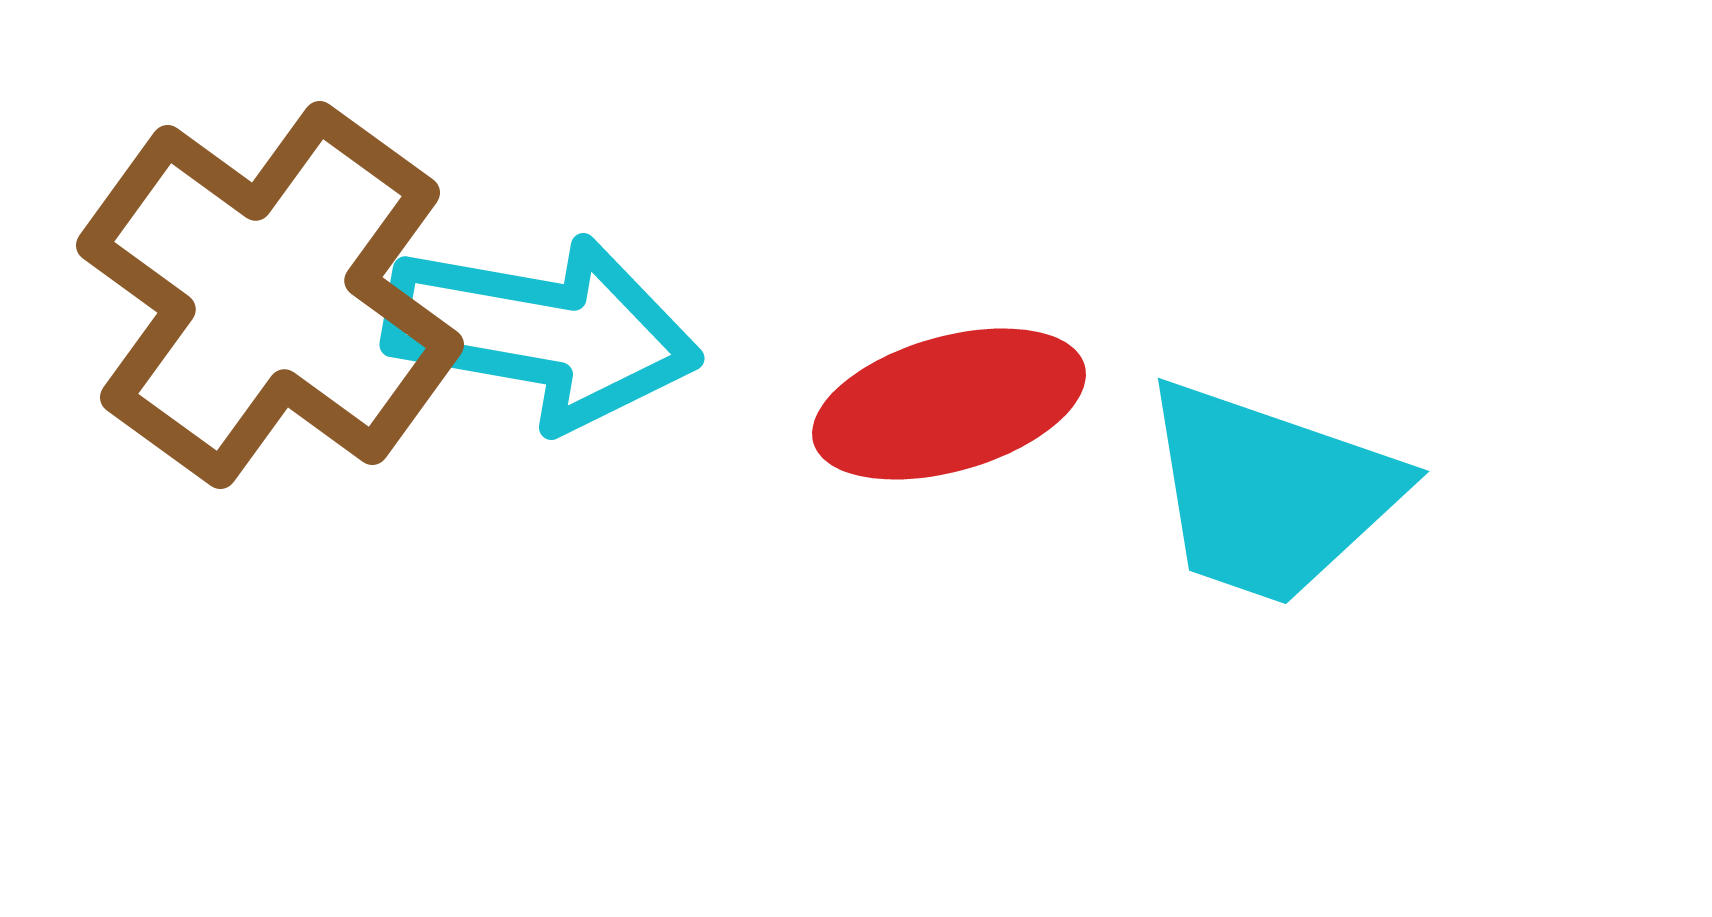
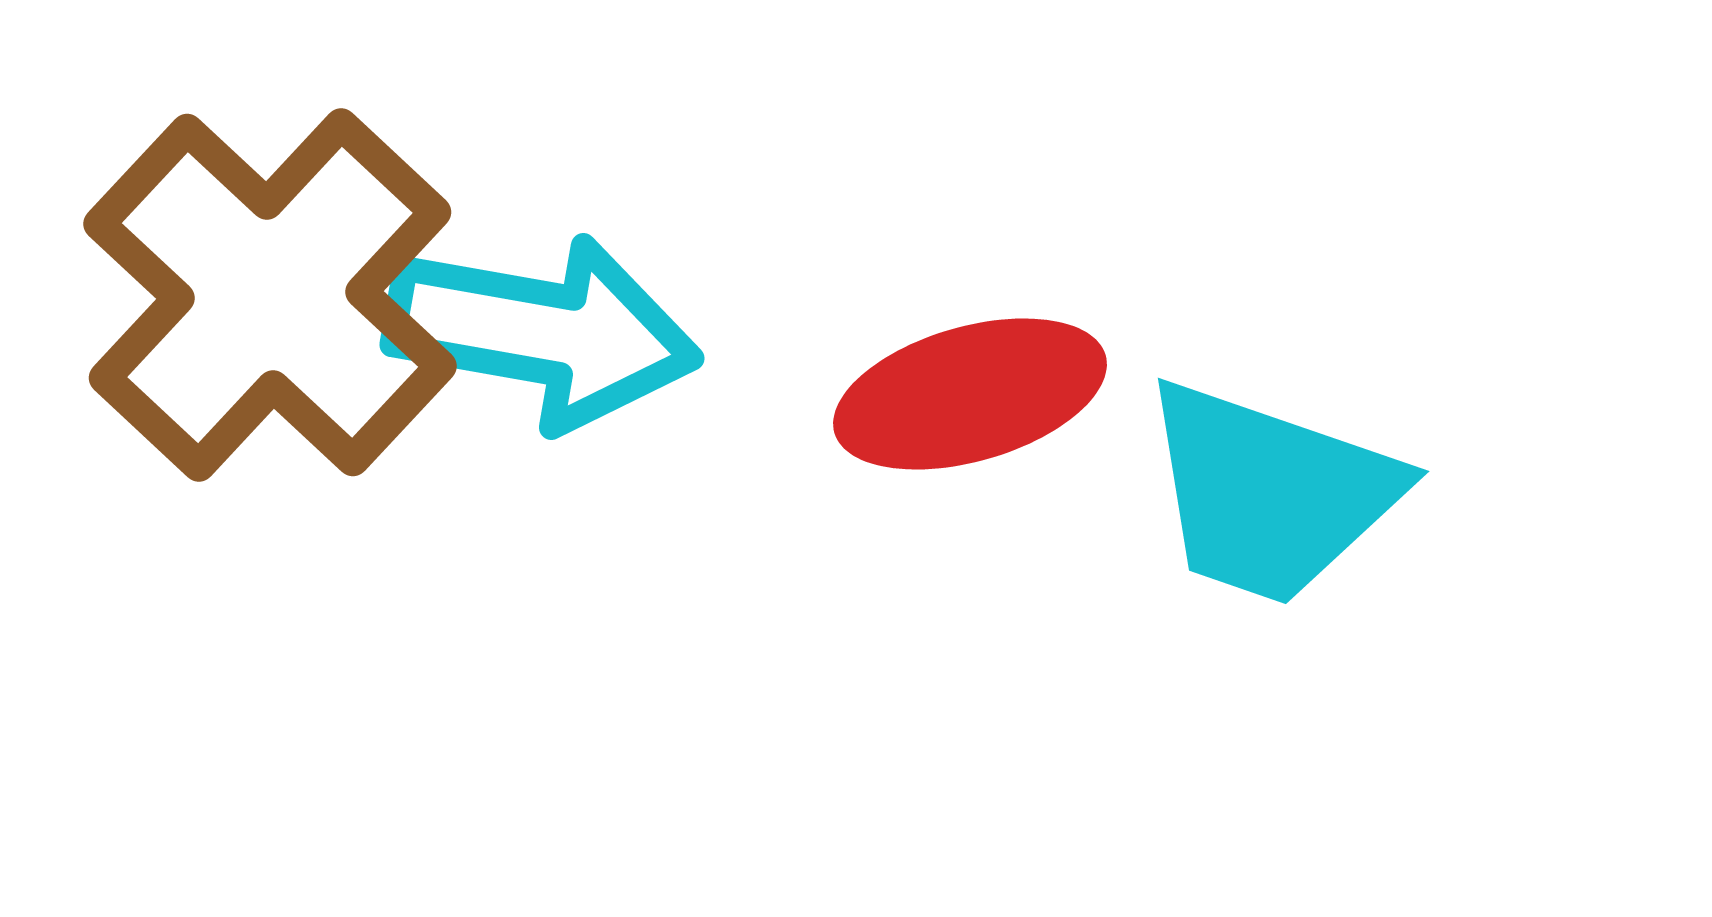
brown cross: rotated 7 degrees clockwise
red ellipse: moved 21 px right, 10 px up
